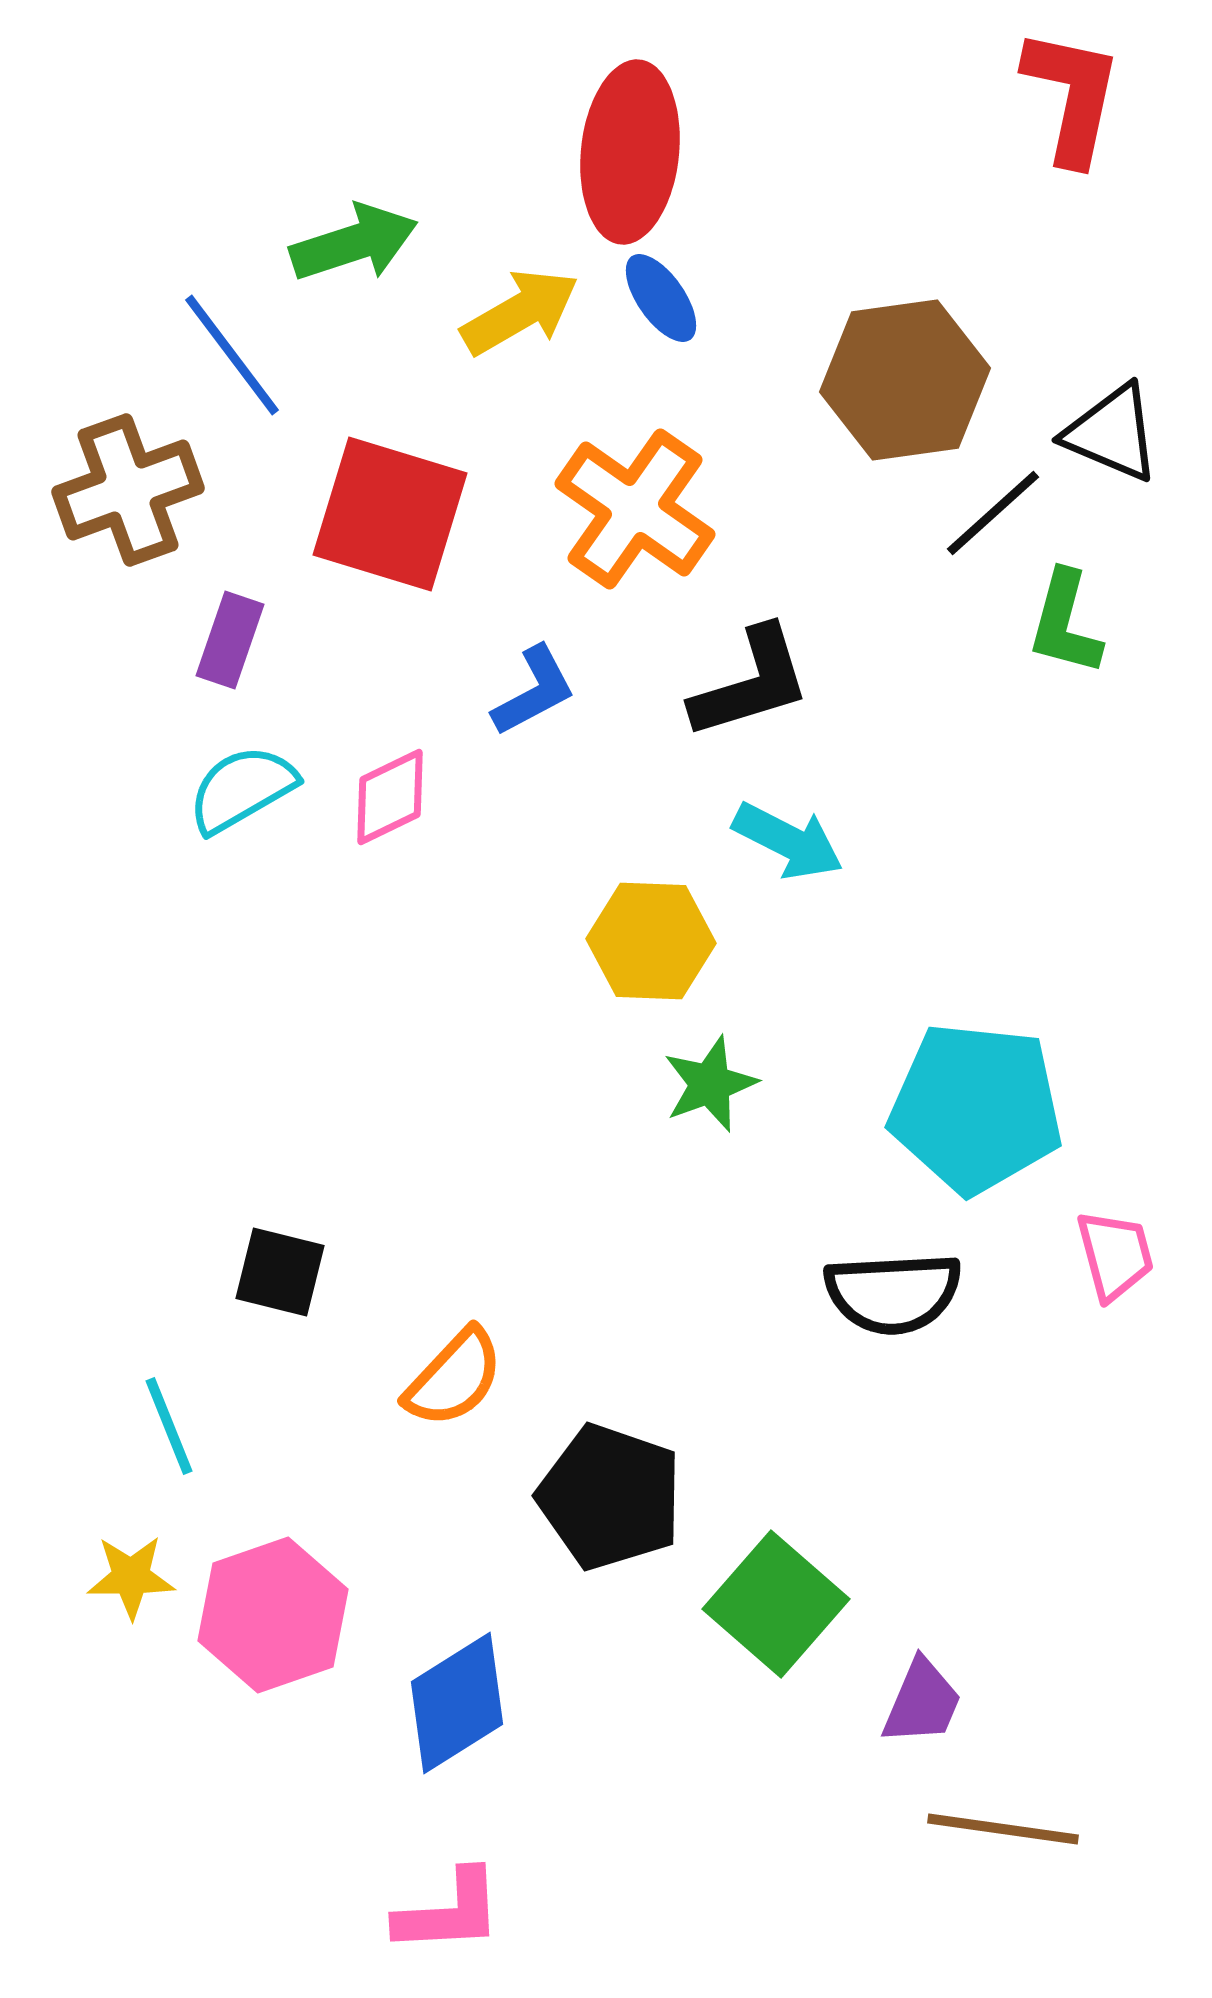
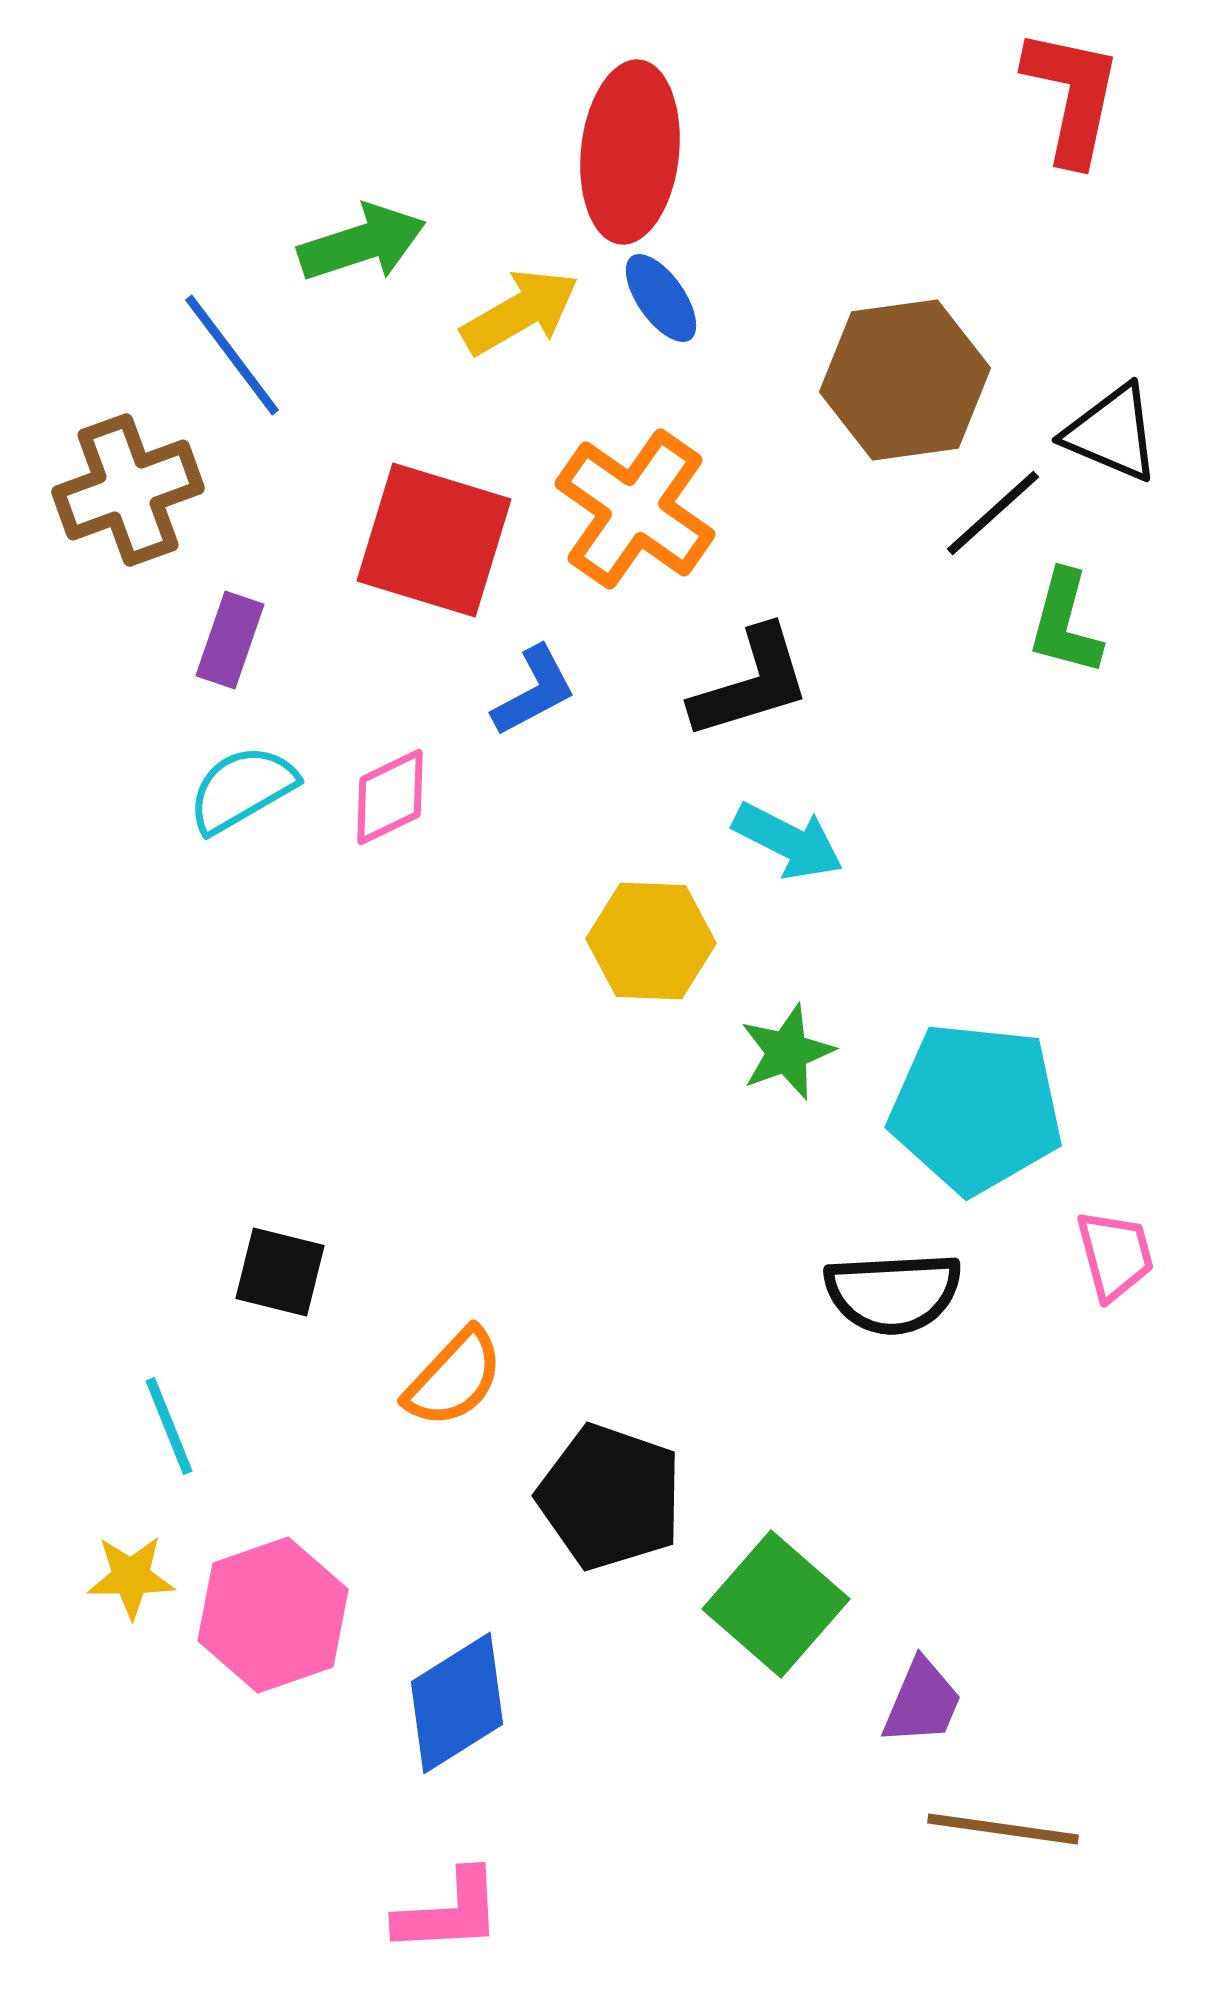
green arrow: moved 8 px right
red square: moved 44 px right, 26 px down
green star: moved 77 px right, 32 px up
